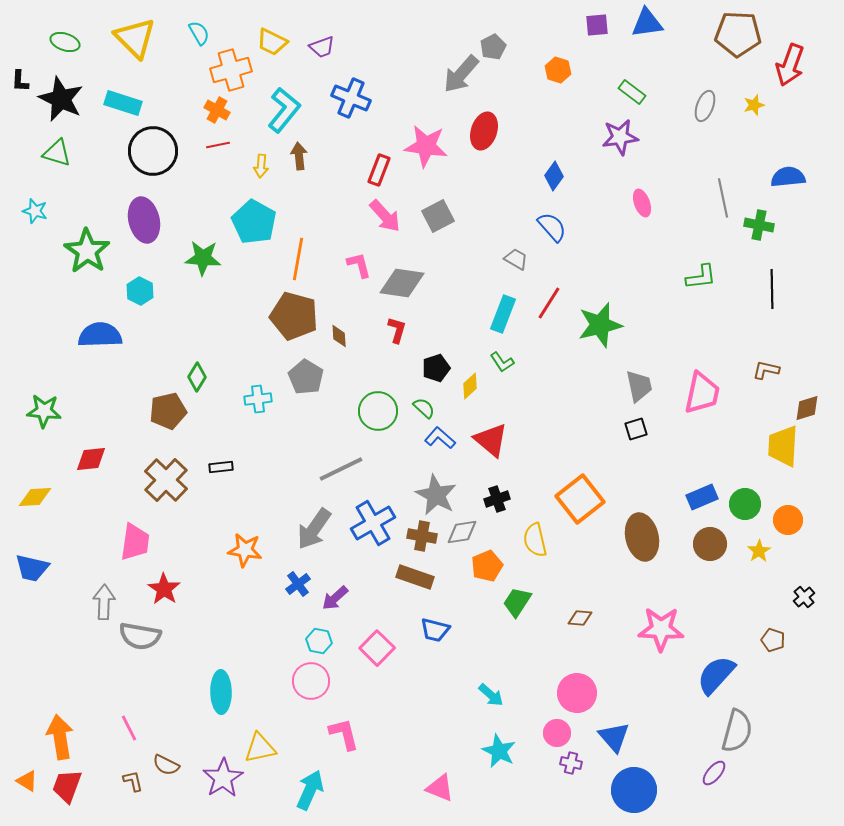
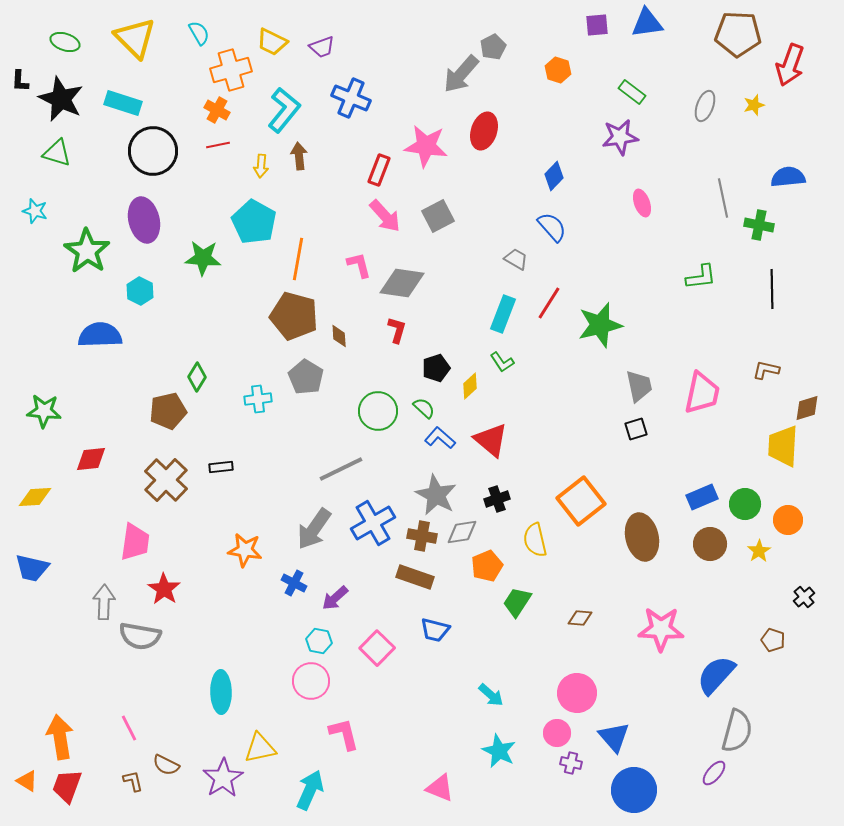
blue diamond at (554, 176): rotated 8 degrees clockwise
orange square at (580, 499): moved 1 px right, 2 px down
blue cross at (298, 584): moved 4 px left, 1 px up; rotated 25 degrees counterclockwise
